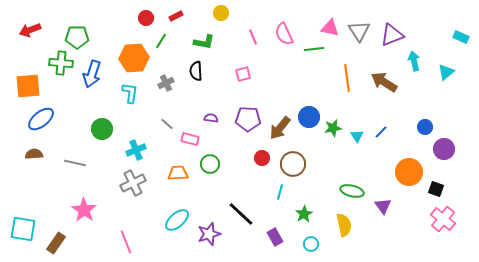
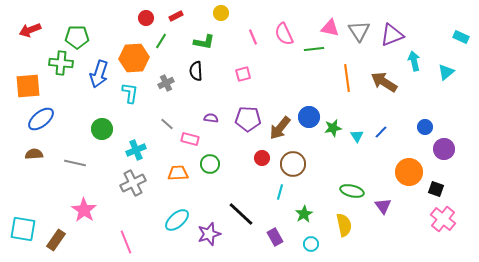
blue arrow at (92, 74): moved 7 px right
brown rectangle at (56, 243): moved 3 px up
